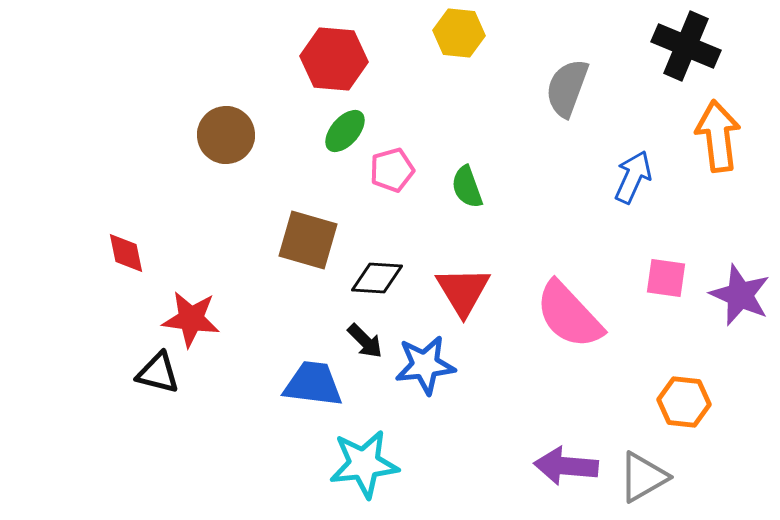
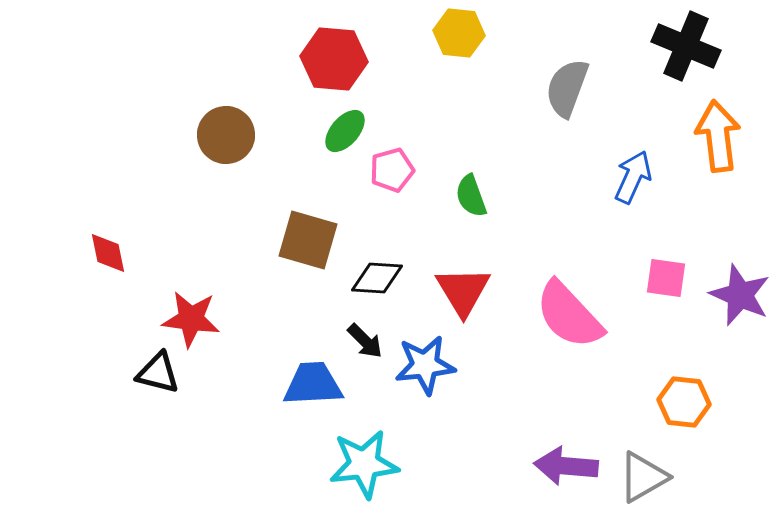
green semicircle: moved 4 px right, 9 px down
red diamond: moved 18 px left
blue trapezoid: rotated 10 degrees counterclockwise
